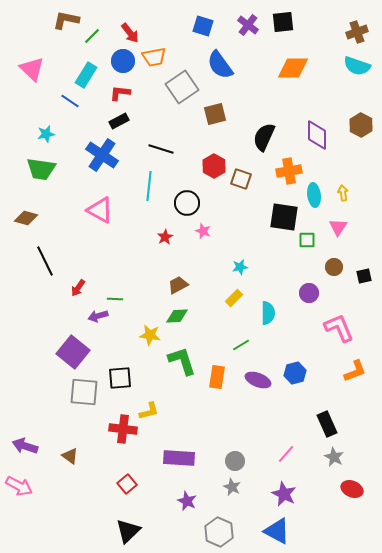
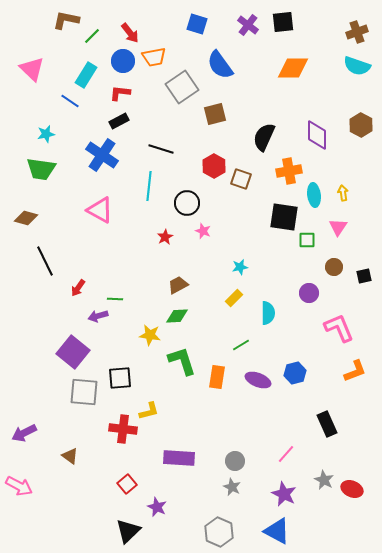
blue square at (203, 26): moved 6 px left, 2 px up
purple arrow at (25, 446): moved 1 px left, 13 px up; rotated 45 degrees counterclockwise
gray star at (334, 457): moved 10 px left, 23 px down
purple star at (187, 501): moved 30 px left, 6 px down
